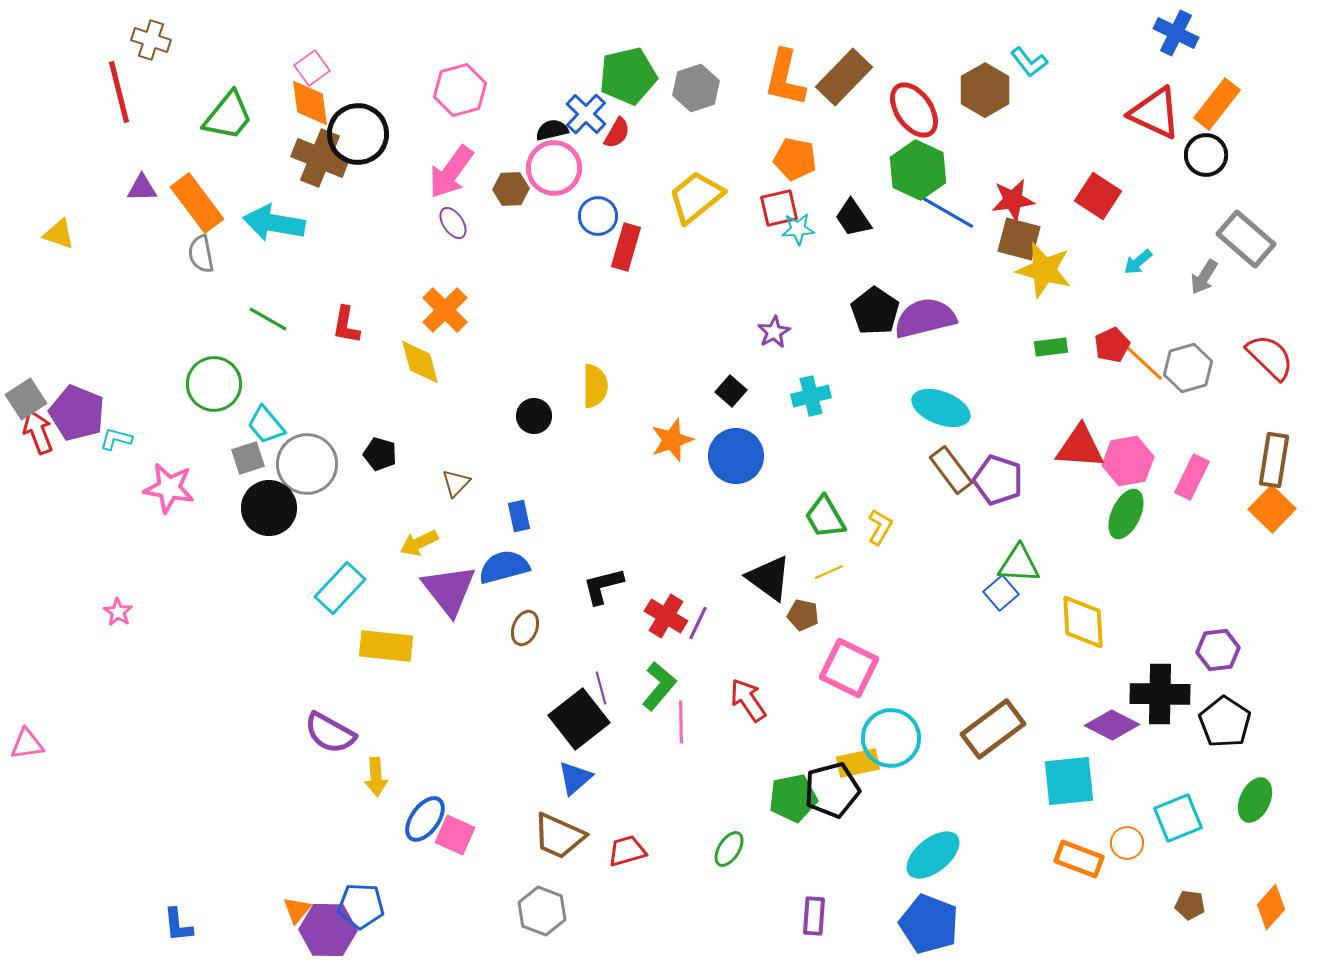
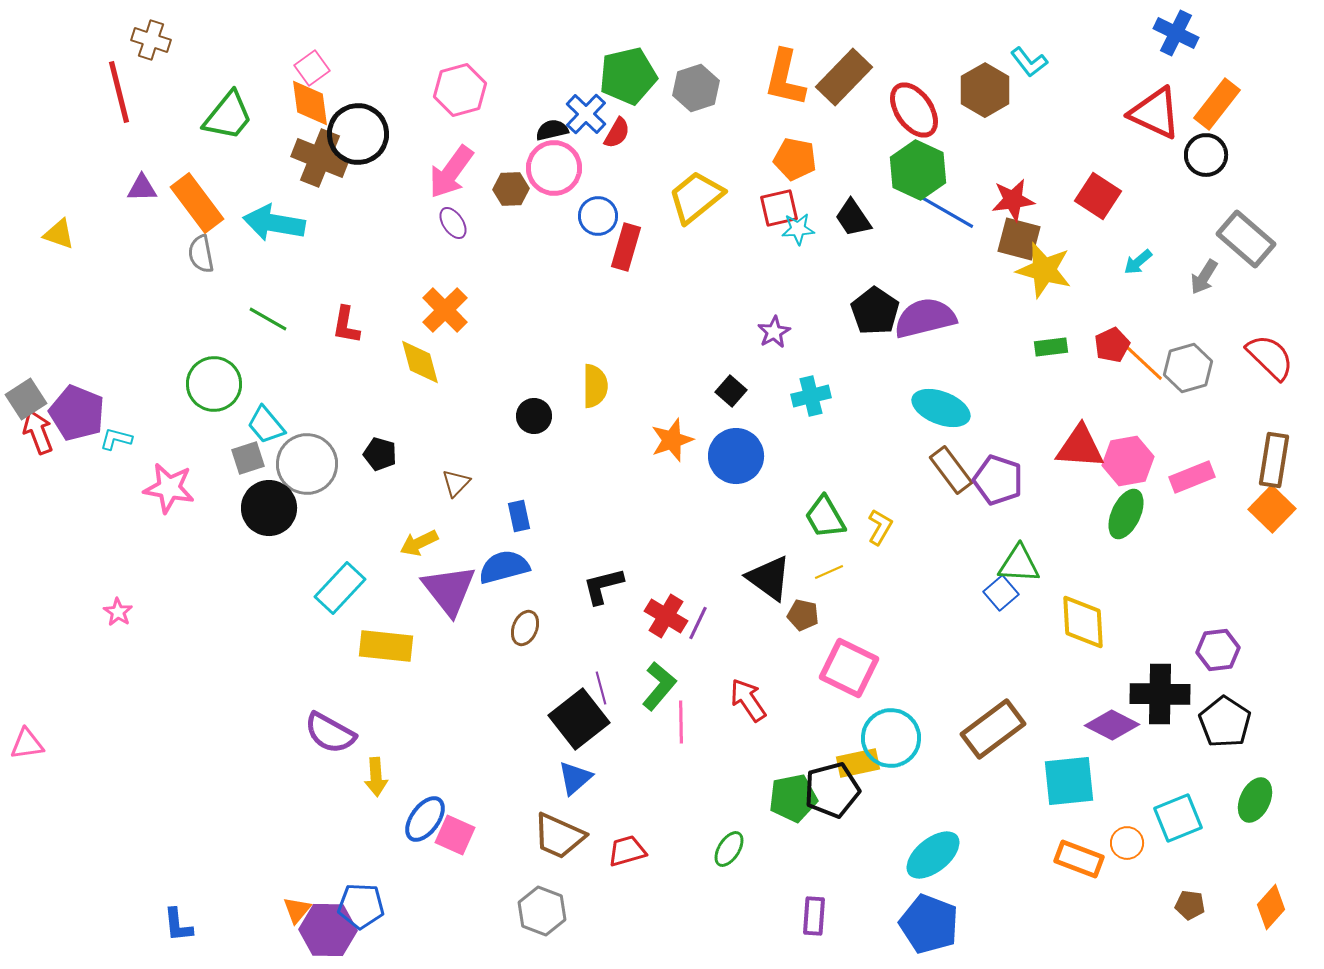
pink rectangle at (1192, 477): rotated 42 degrees clockwise
